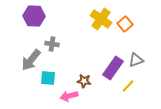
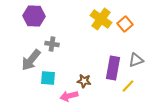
purple rectangle: rotated 25 degrees counterclockwise
